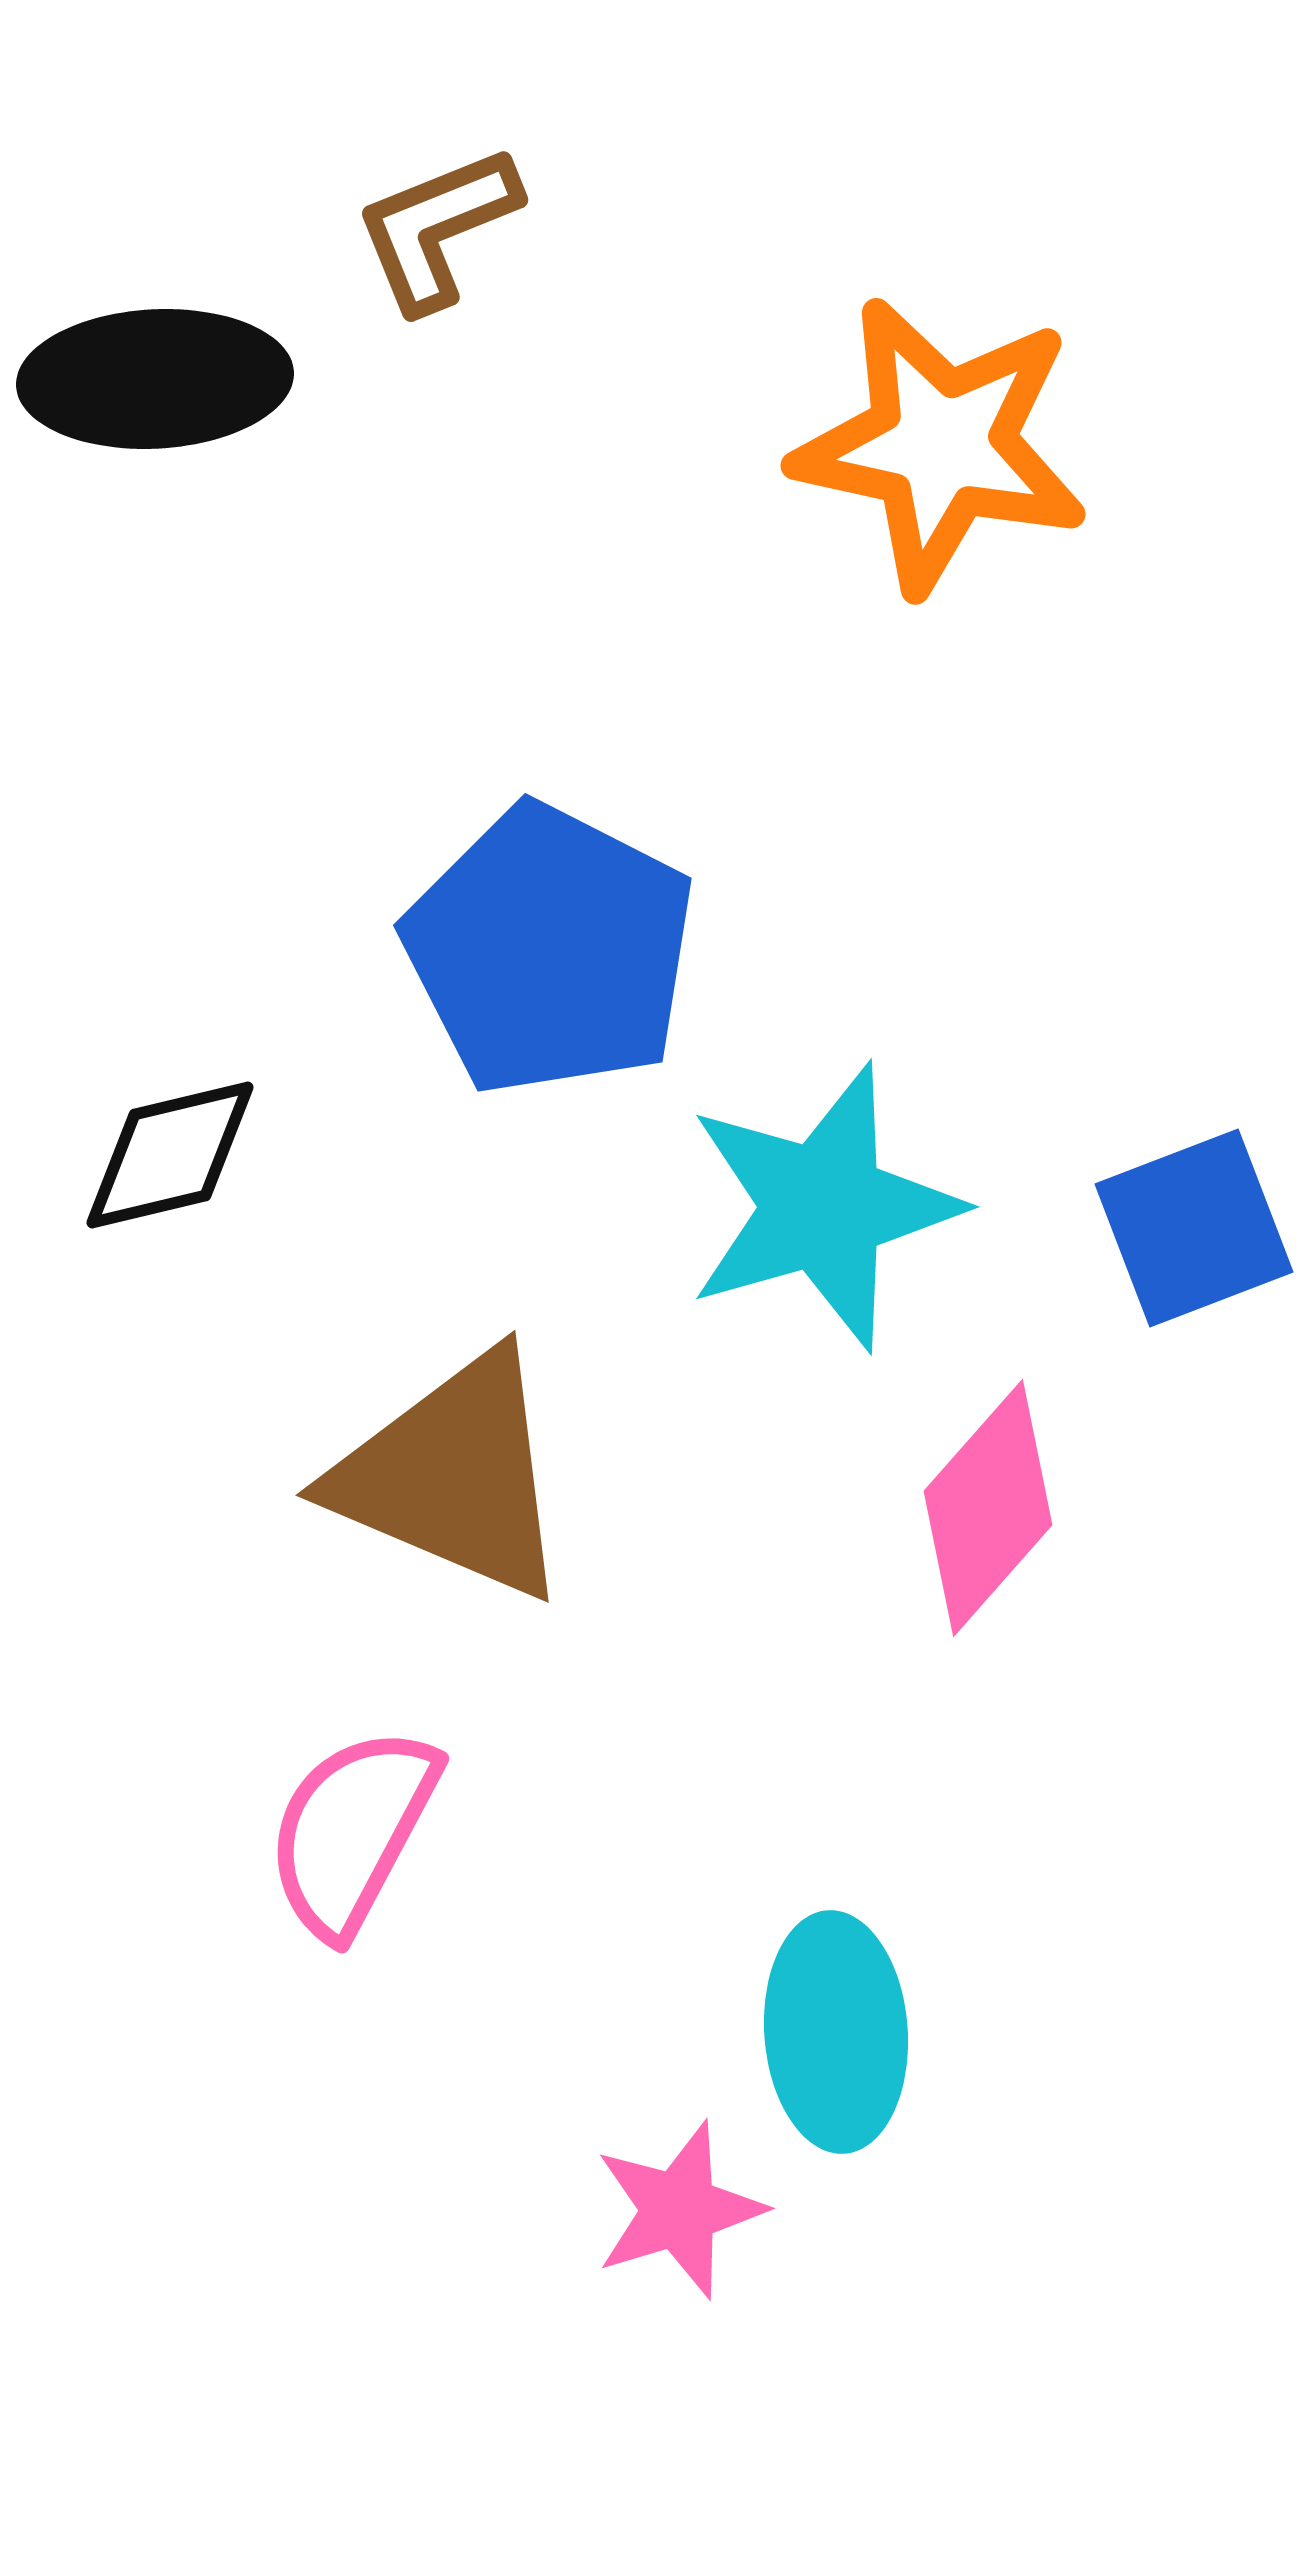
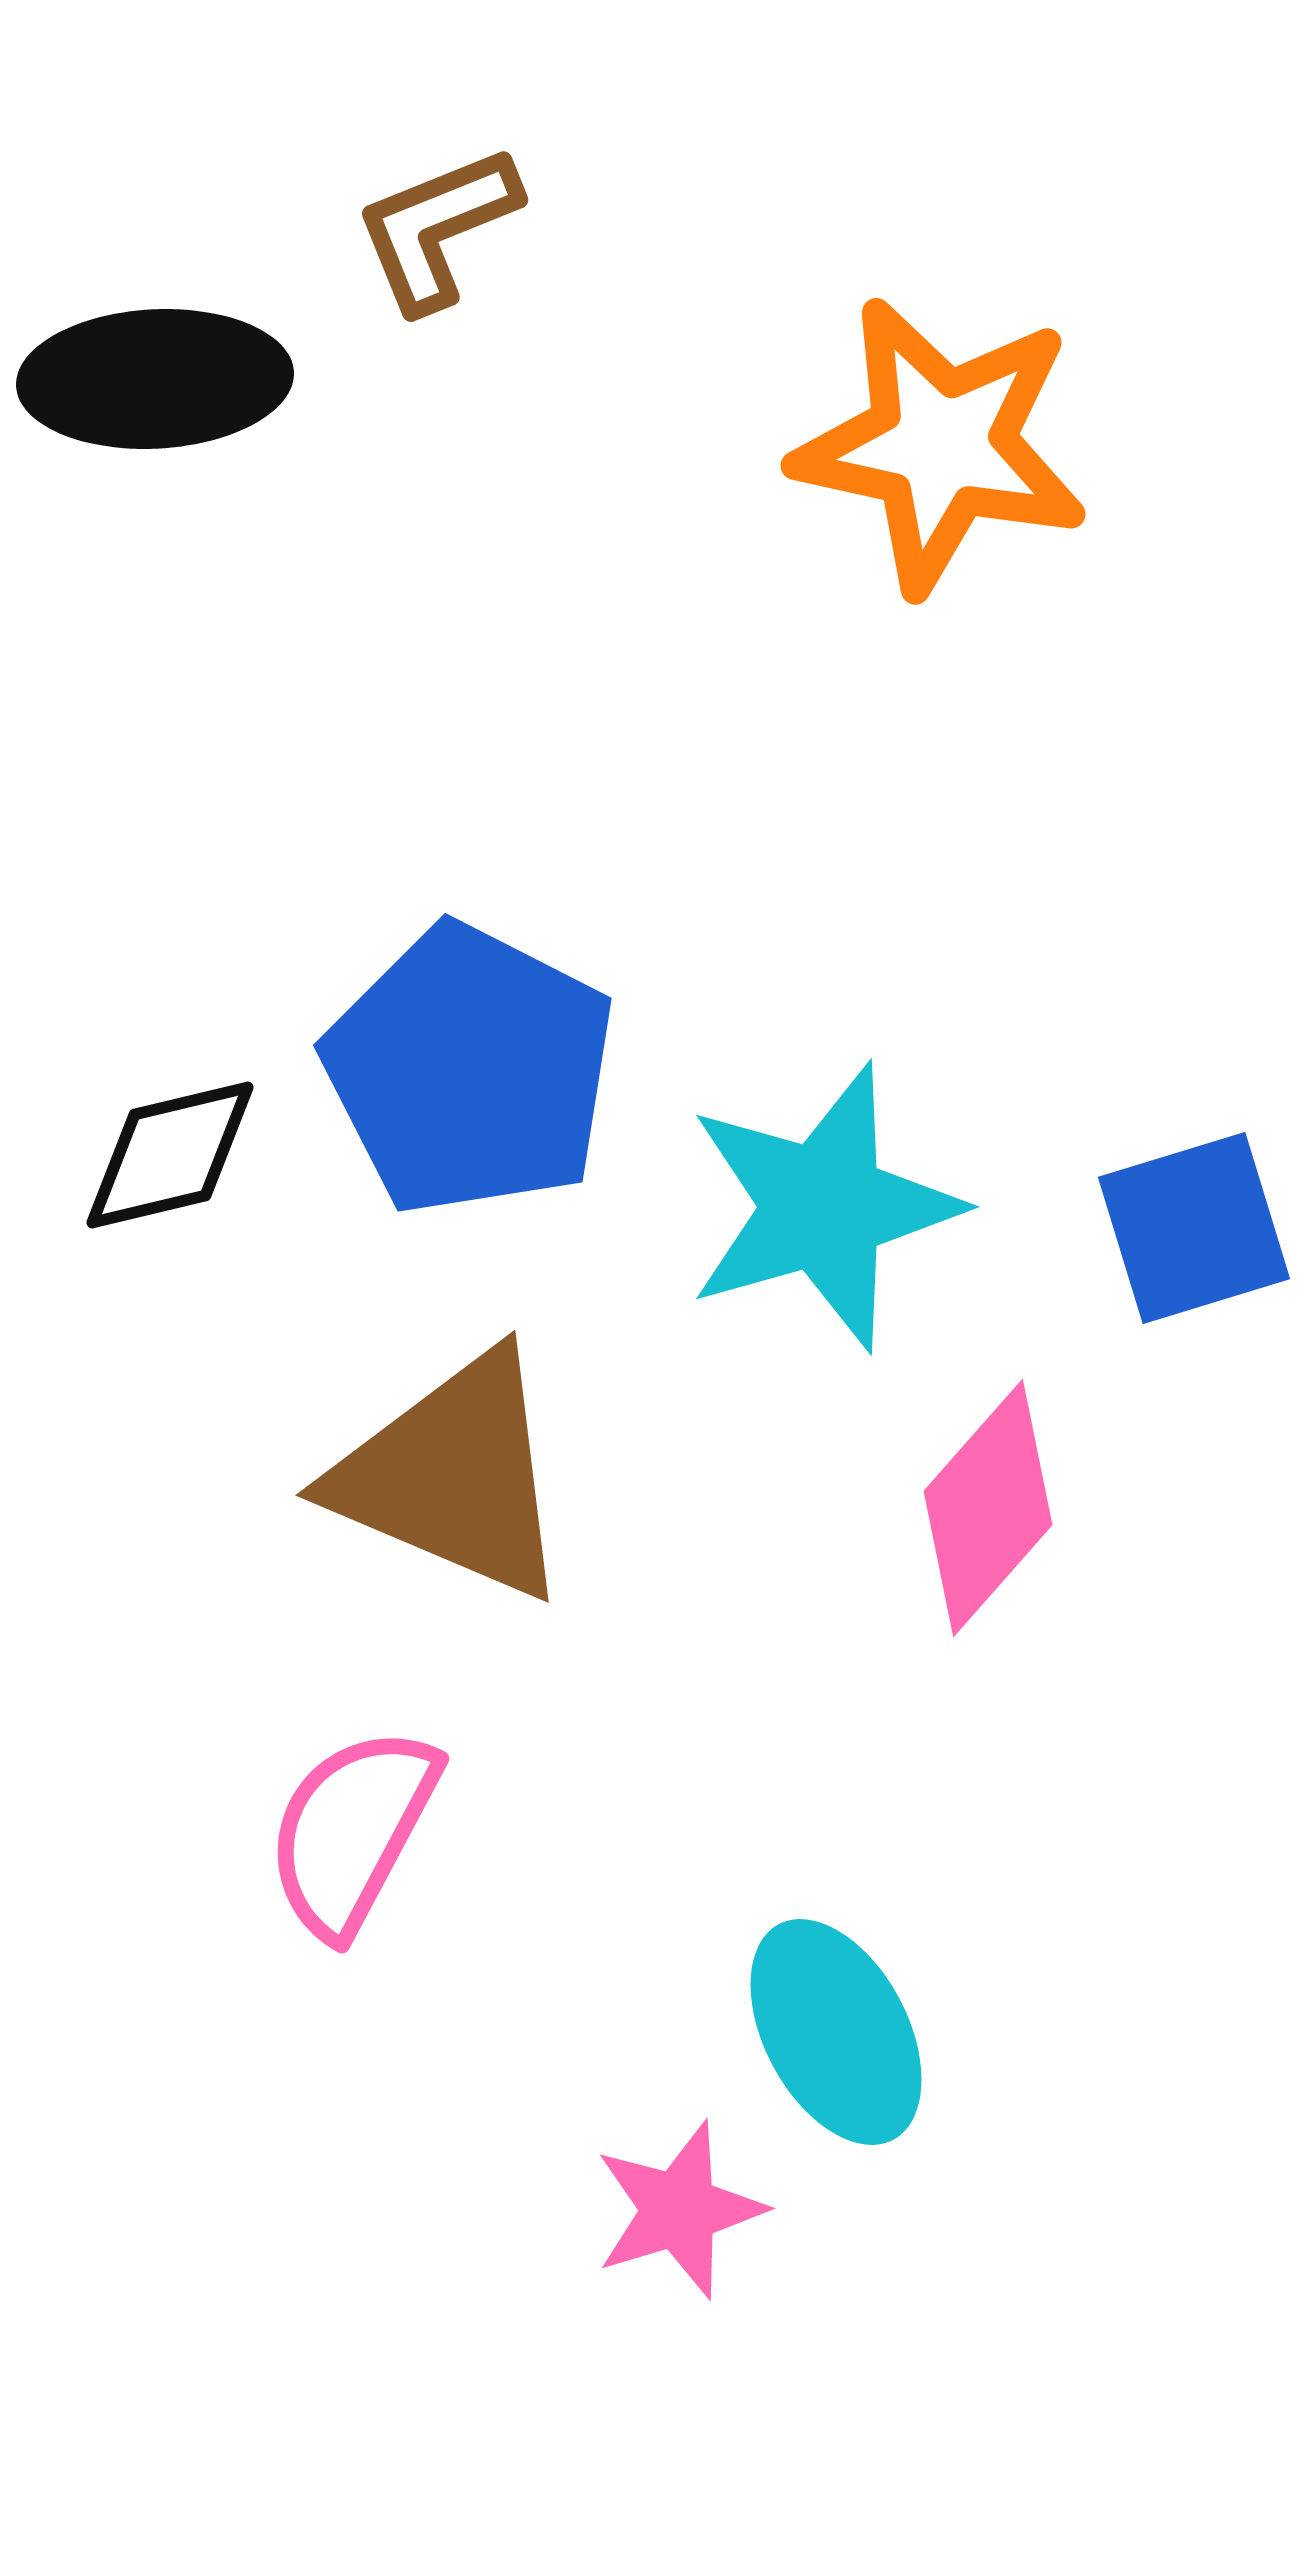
blue pentagon: moved 80 px left, 120 px down
blue square: rotated 4 degrees clockwise
cyan ellipse: rotated 24 degrees counterclockwise
